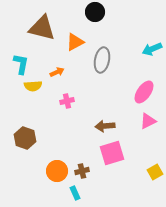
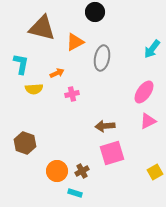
cyan arrow: rotated 30 degrees counterclockwise
gray ellipse: moved 2 px up
orange arrow: moved 1 px down
yellow semicircle: moved 1 px right, 3 px down
pink cross: moved 5 px right, 7 px up
brown hexagon: moved 5 px down
brown cross: rotated 16 degrees counterclockwise
cyan rectangle: rotated 48 degrees counterclockwise
